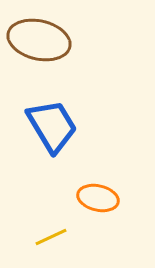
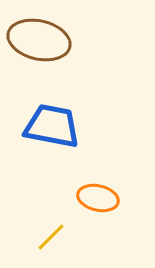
blue trapezoid: rotated 48 degrees counterclockwise
yellow line: rotated 20 degrees counterclockwise
